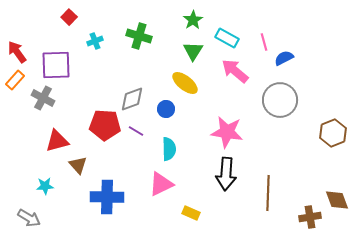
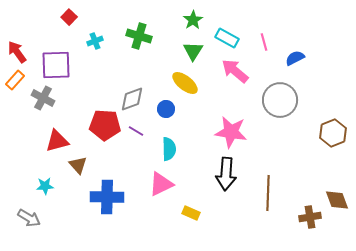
blue semicircle: moved 11 px right
pink star: moved 4 px right
